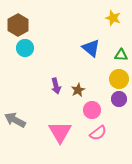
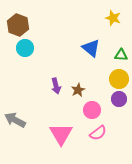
brown hexagon: rotated 10 degrees counterclockwise
pink triangle: moved 1 px right, 2 px down
